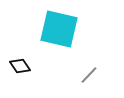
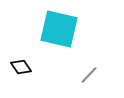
black diamond: moved 1 px right, 1 px down
